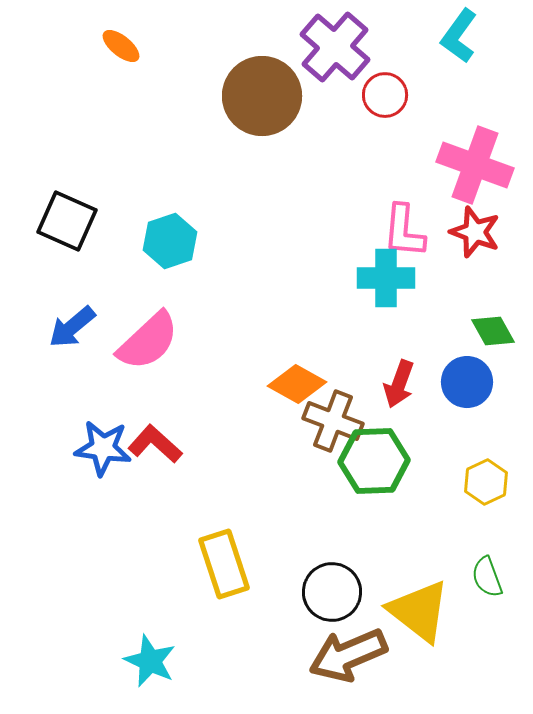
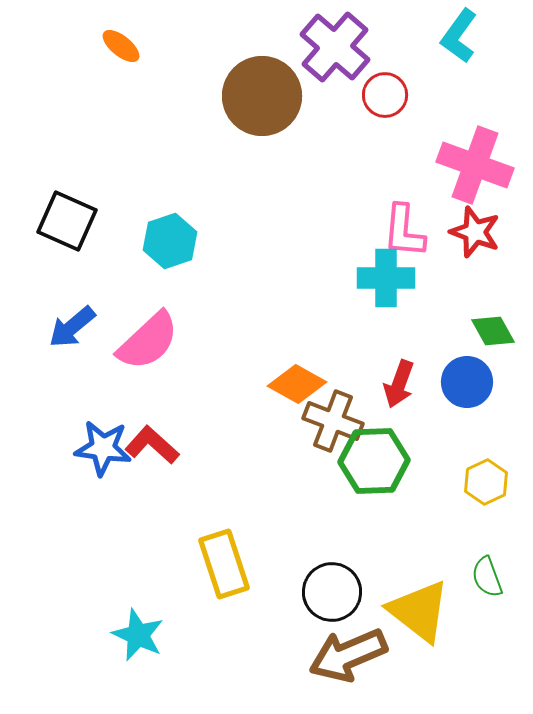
red L-shape: moved 3 px left, 1 px down
cyan star: moved 12 px left, 26 px up
